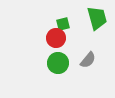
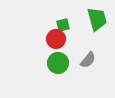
green trapezoid: moved 1 px down
green square: moved 1 px down
red circle: moved 1 px down
